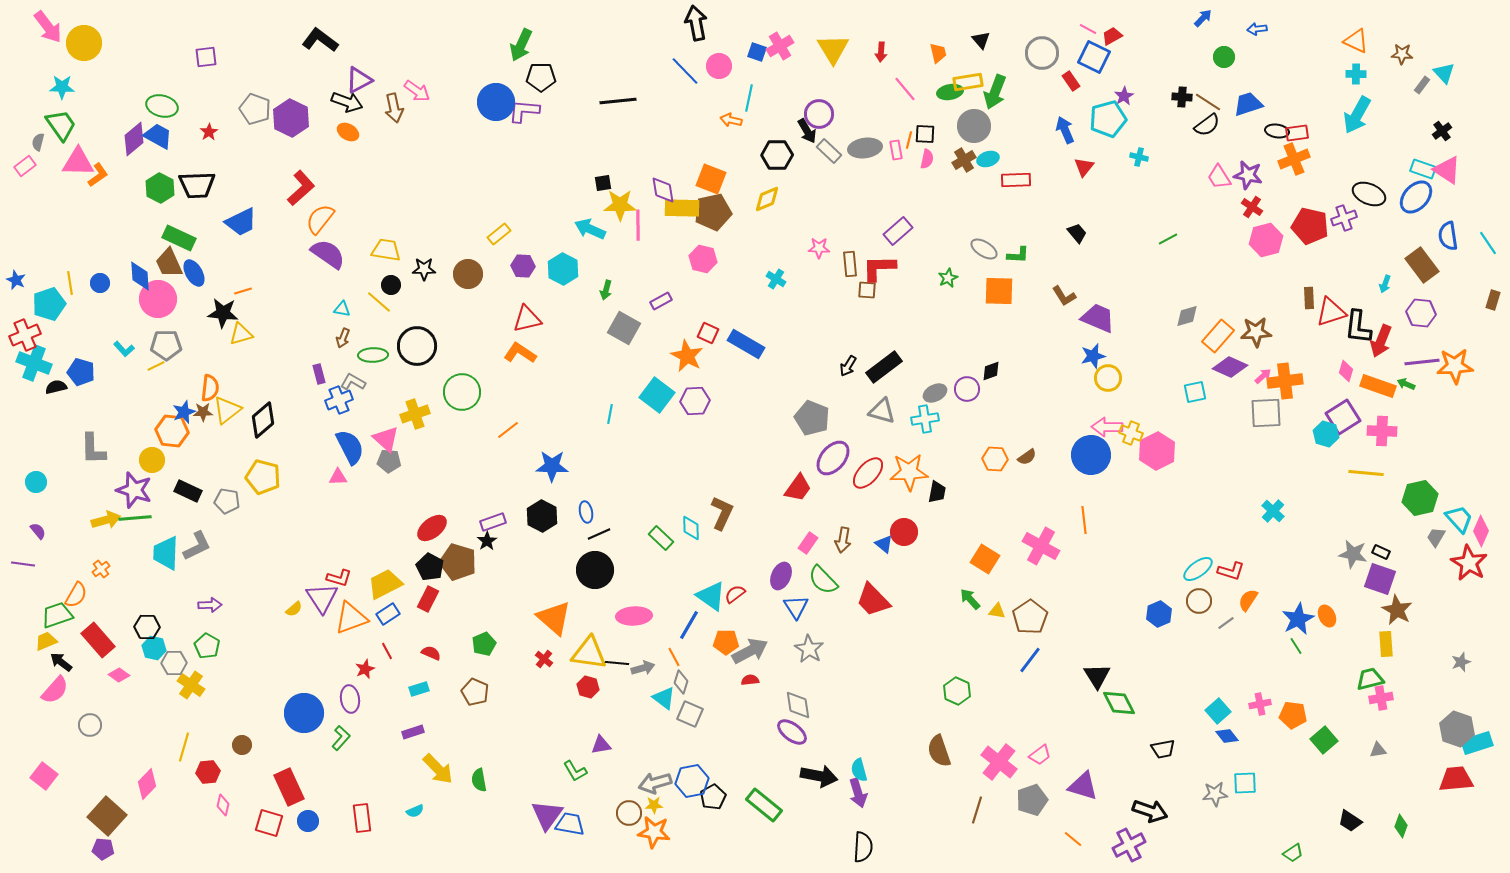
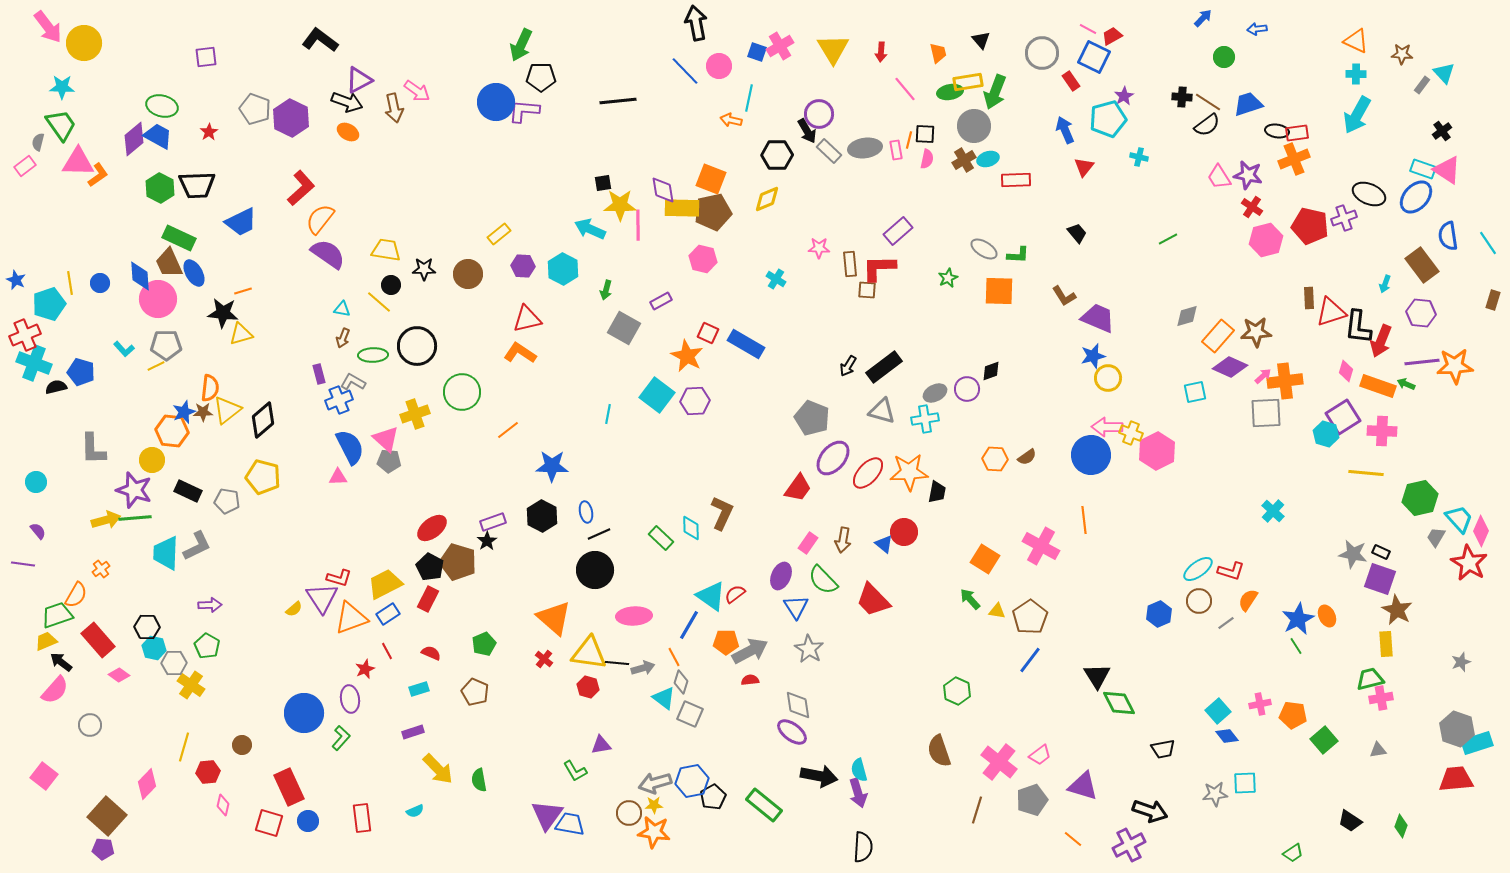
cyan line at (610, 414): moved 2 px left
